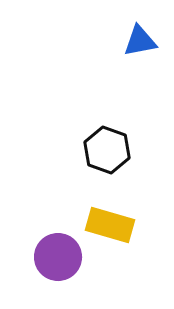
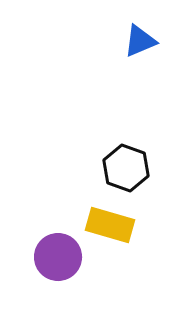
blue triangle: rotated 12 degrees counterclockwise
black hexagon: moved 19 px right, 18 px down
